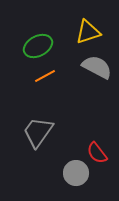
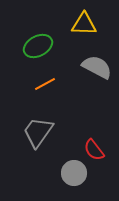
yellow triangle: moved 4 px left, 8 px up; rotated 20 degrees clockwise
orange line: moved 8 px down
red semicircle: moved 3 px left, 3 px up
gray circle: moved 2 px left
